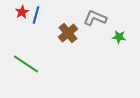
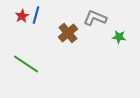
red star: moved 4 px down
